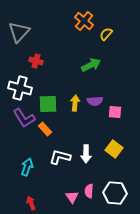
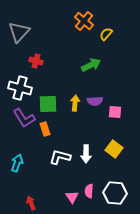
orange rectangle: rotated 24 degrees clockwise
cyan arrow: moved 10 px left, 4 px up
